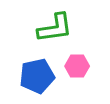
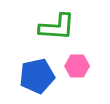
green L-shape: moved 2 px right, 1 px up; rotated 12 degrees clockwise
